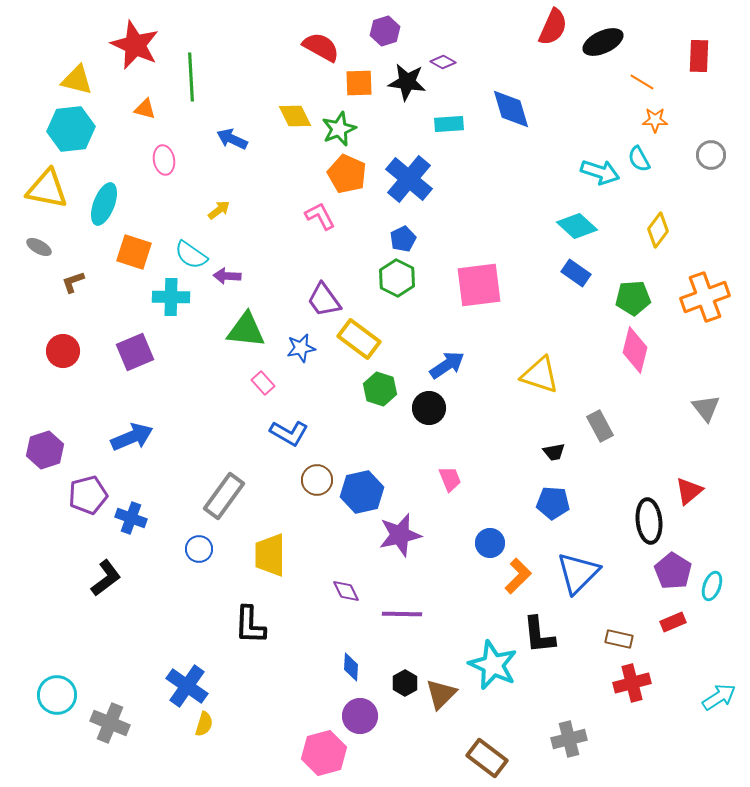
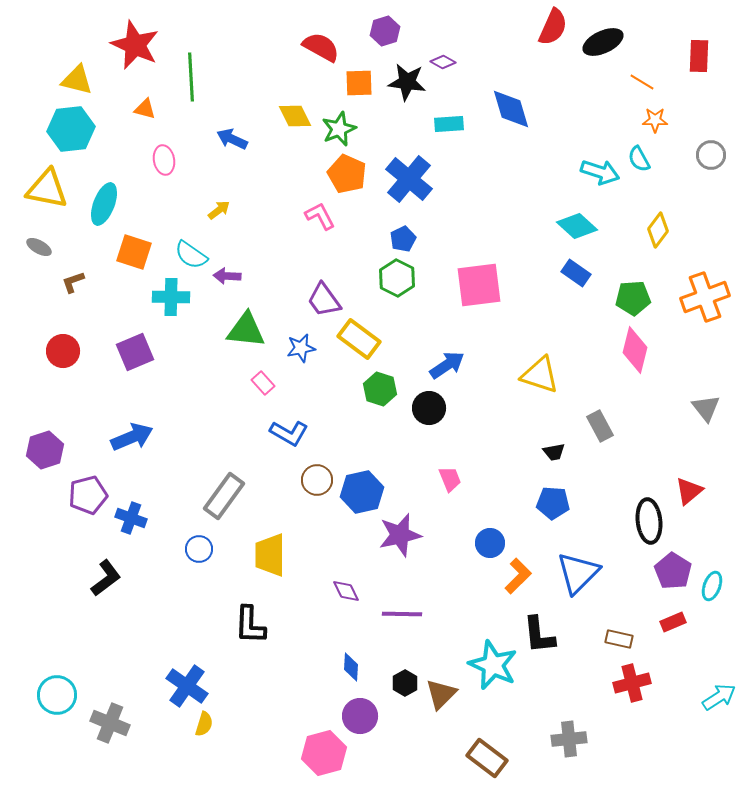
gray cross at (569, 739): rotated 8 degrees clockwise
